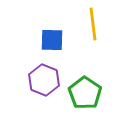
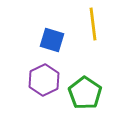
blue square: rotated 15 degrees clockwise
purple hexagon: rotated 12 degrees clockwise
